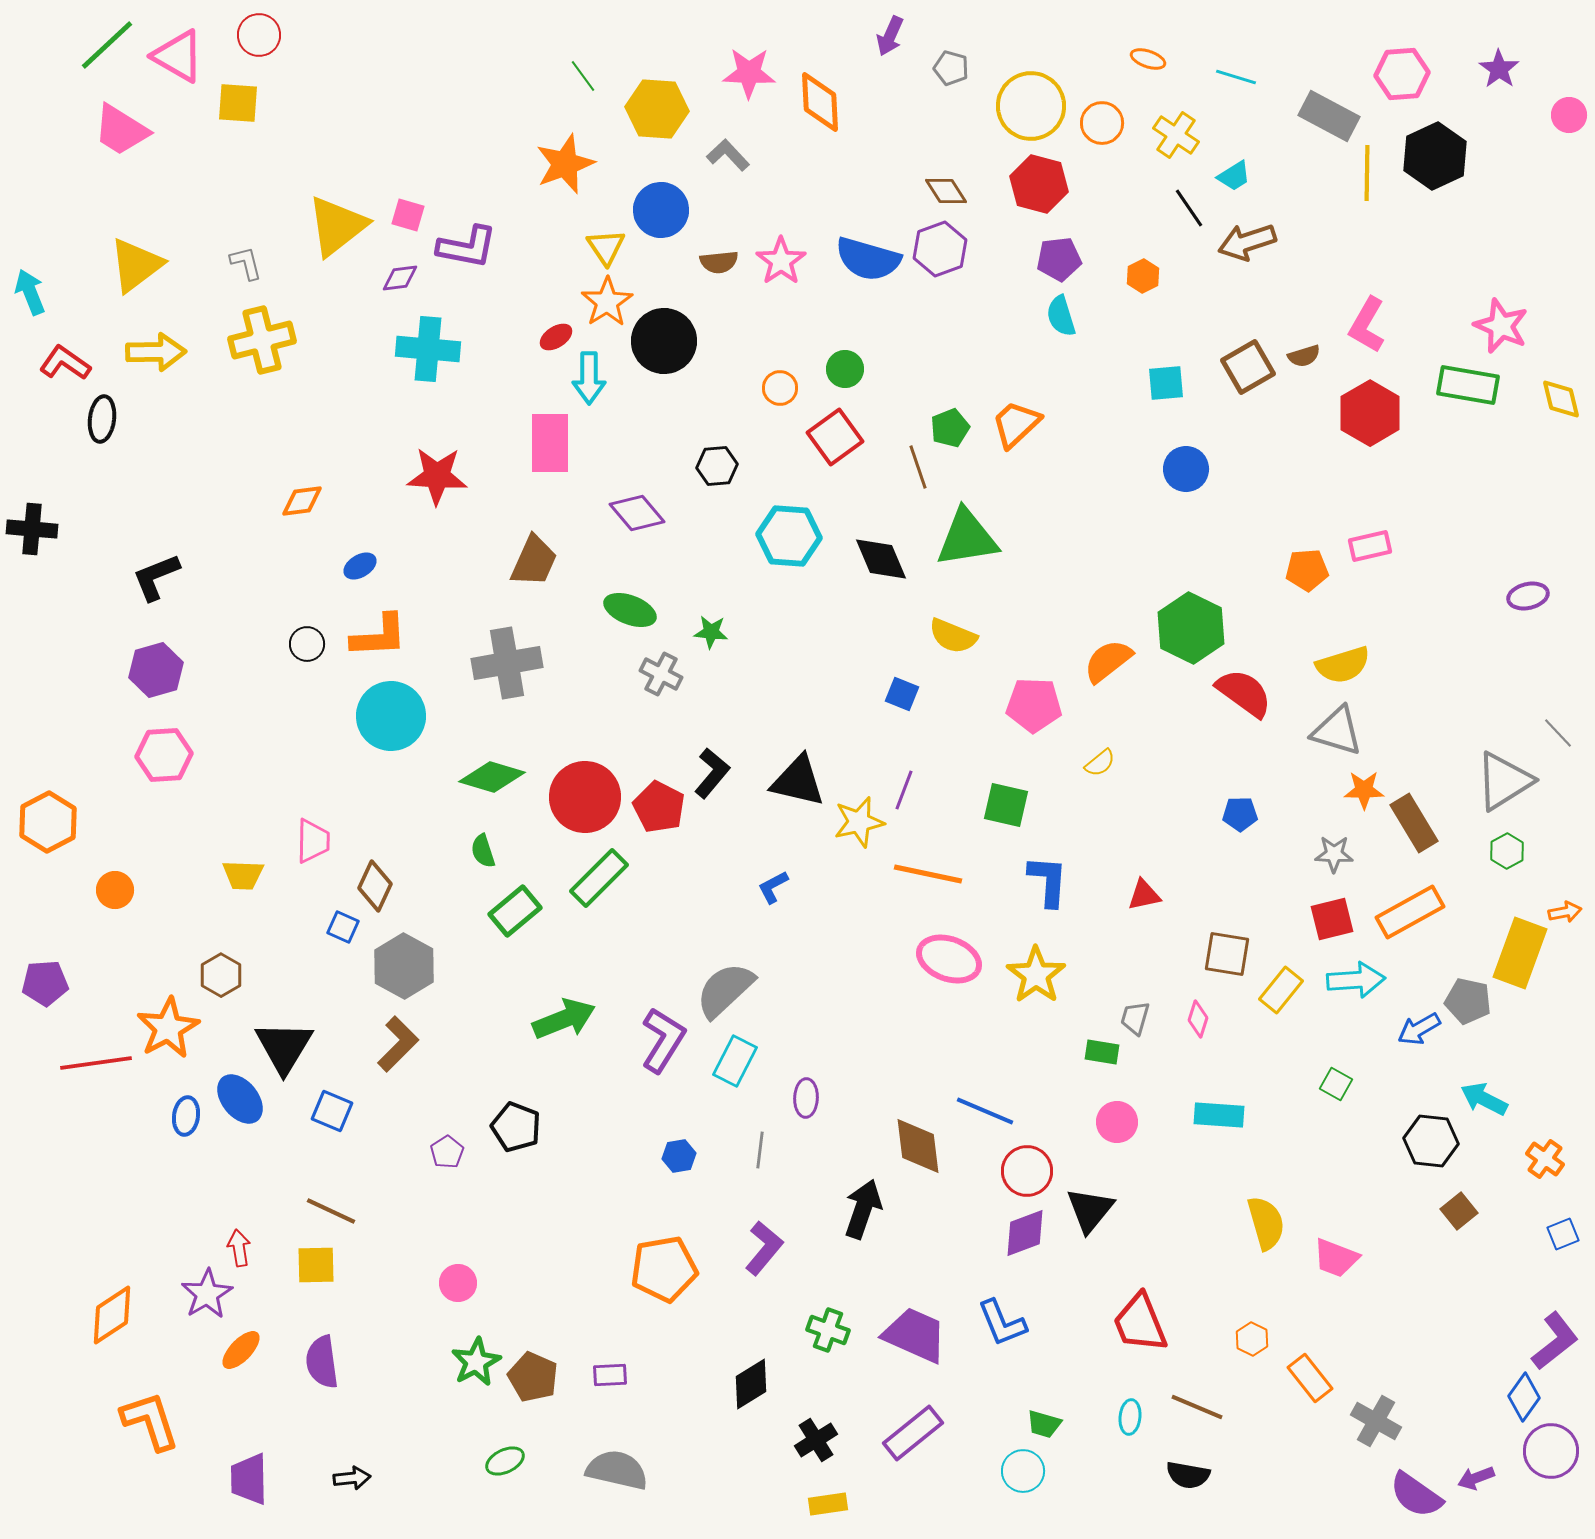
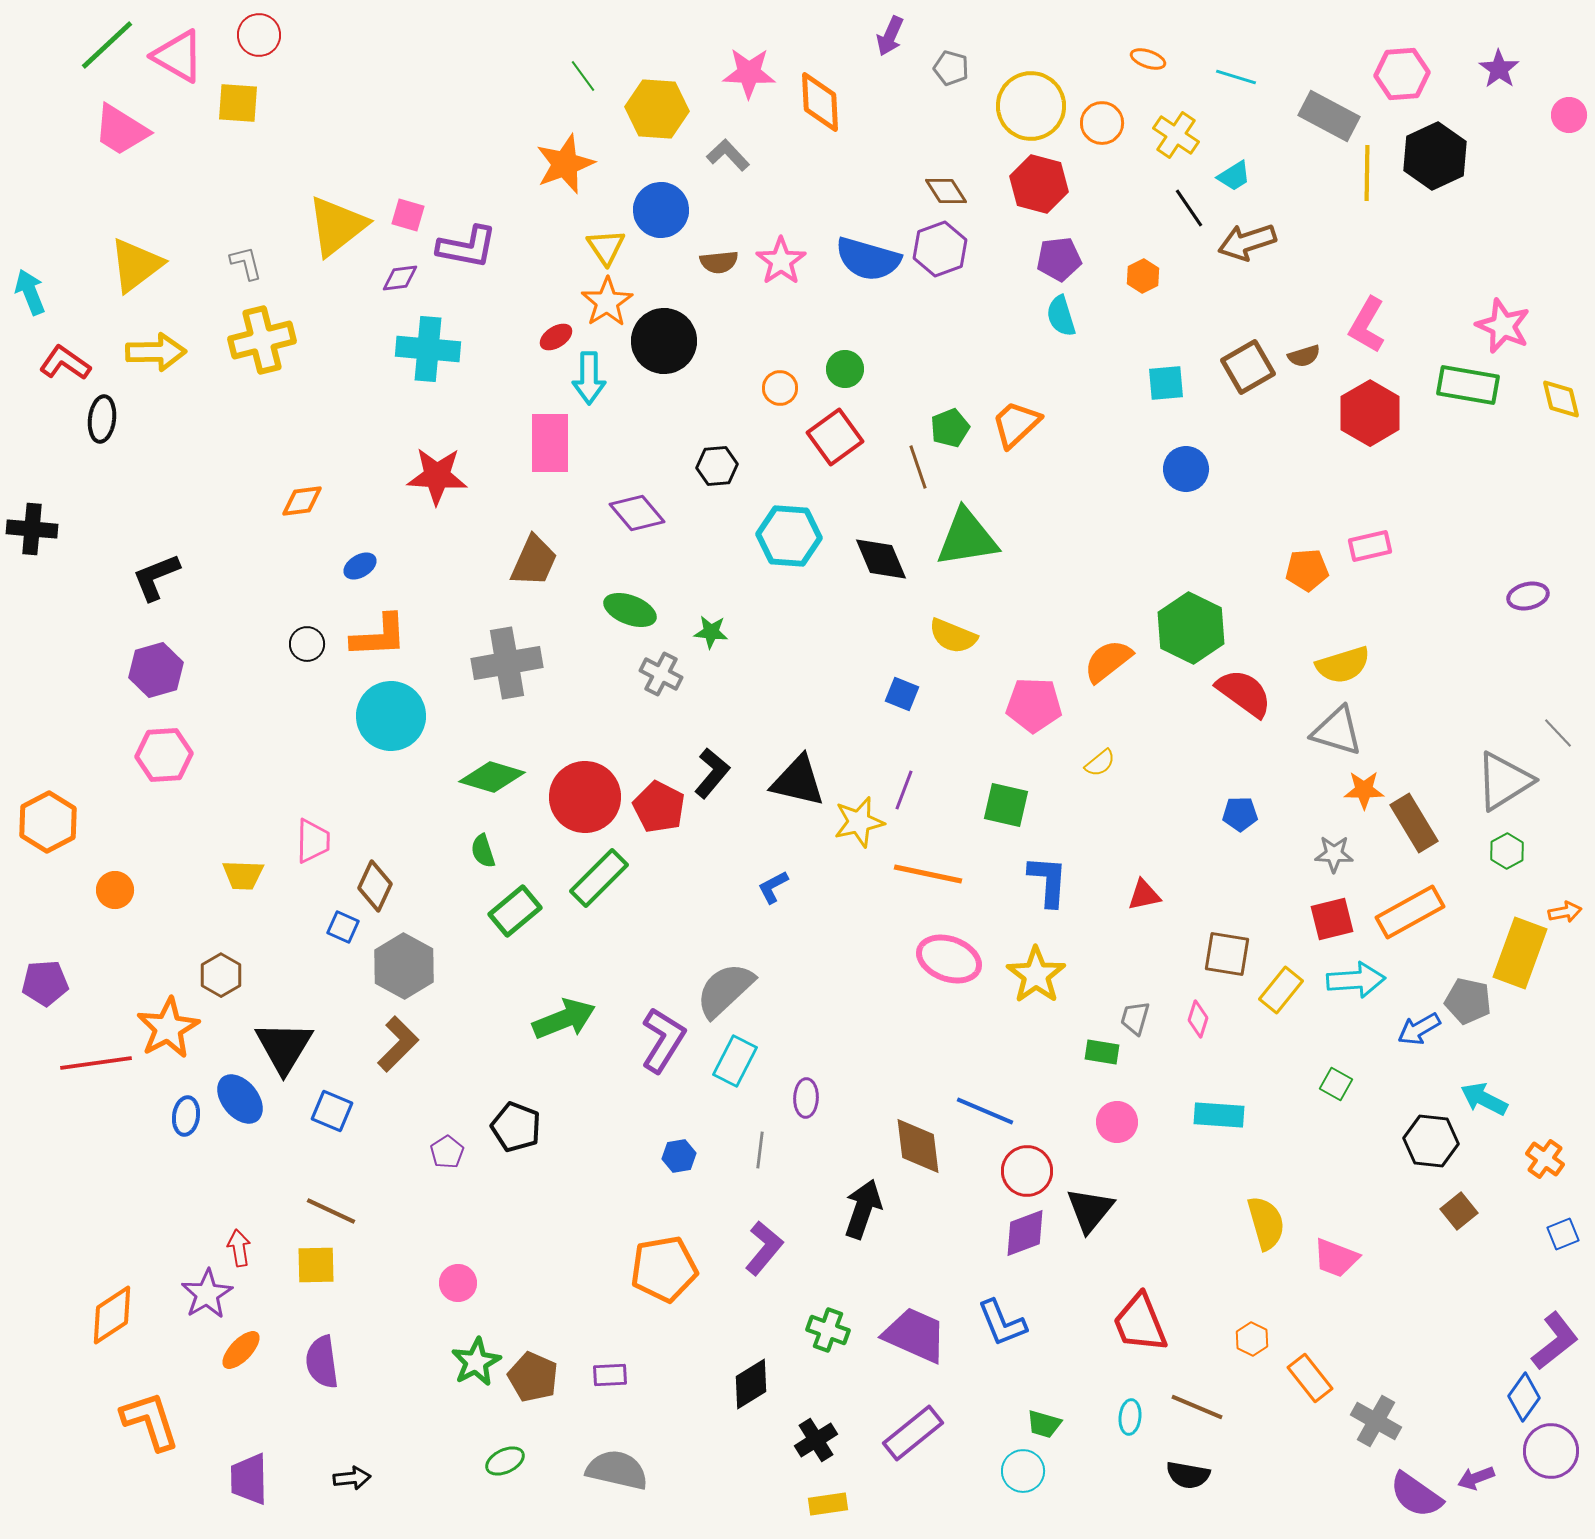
pink star at (1501, 326): moved 2 px right
